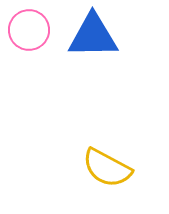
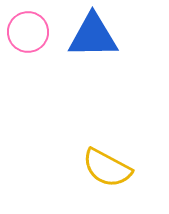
pink circle: moved 1 px left, 2 px down
